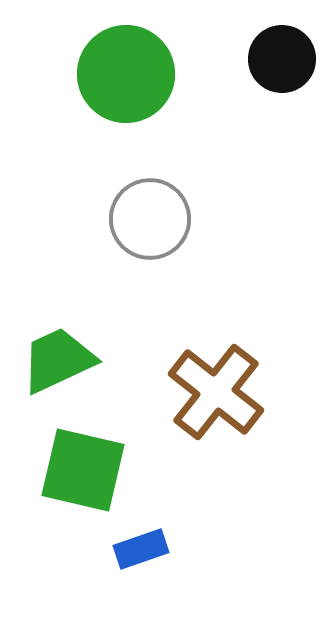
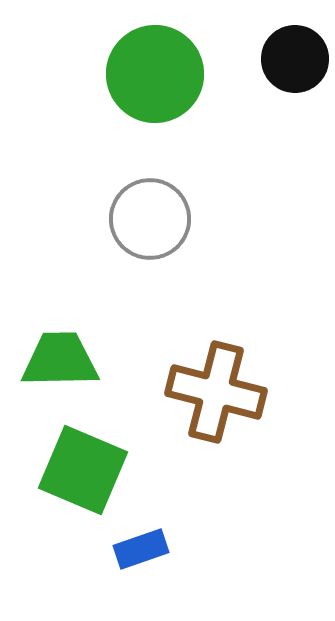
black circle: moved 13 px right
green circle: moved 29 px right
green trapezoid: moved 2 px right; rotated 24 degrees clockwise
brown cross: rotated 24 degrees counterclockwise
green square: rotated 10 degrees clockwise
